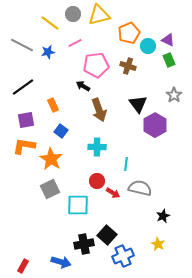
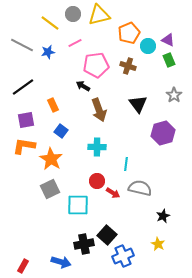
purple hexagon: moved 8 px right, 8 px down; rotated 15 degrees clockwise
